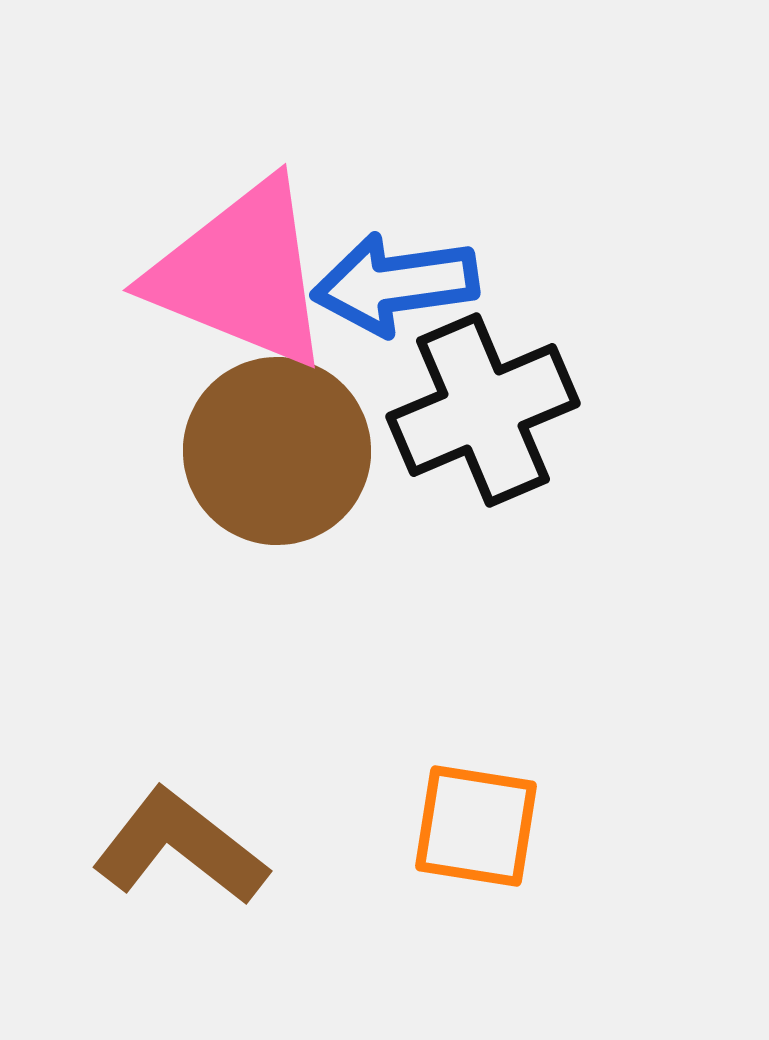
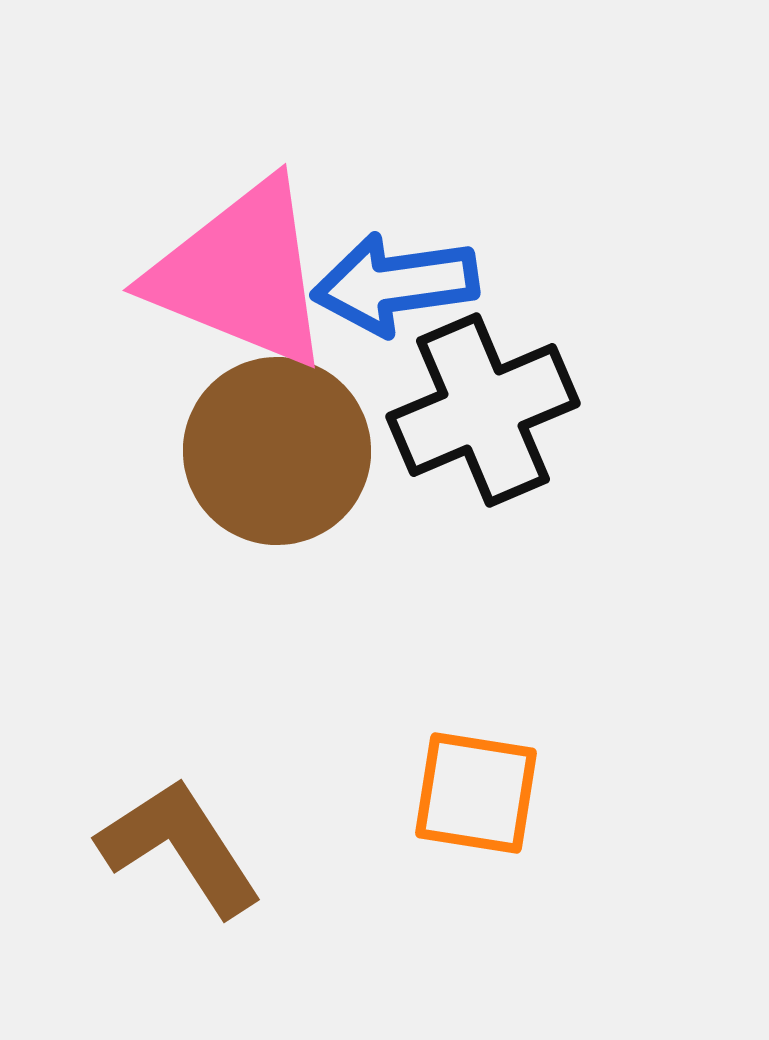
orange square: moved 33 px up
brown L-shape: rotated 19 degrees clockwise
